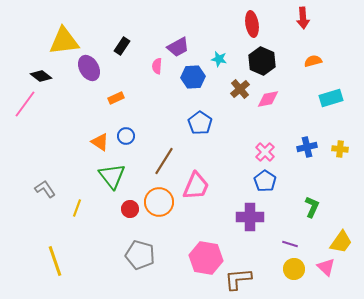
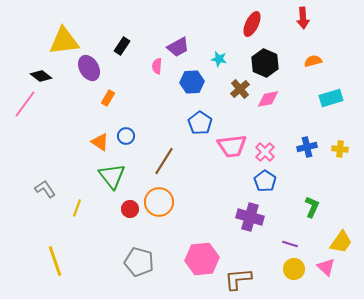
red ellipse at (252, 24): rotated 35 degrees clockwise
black hexagon at (262, 61): moved 3 px right, 2 px down
blue hexagon at (193, 77): moved 1 px left, 5 px down
orange rectangle at (116, 98): moved 8 px left; rotated 35 degrees counterclockwise
pink trapezoid at (196, 186): moved 36 px right, 40 px up; rotated 60 degrees clockwise
purple cross at (250, 217): rotated 16 degrees clockwise
gray pentagon at (140, 255): moved 1 px left, 7 px down
pink hexagon at (206, 258): moved 4 px left, 1 px down; rotated 16 degrees counterclockwise
